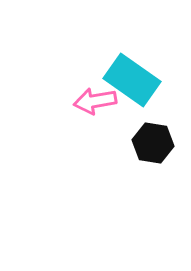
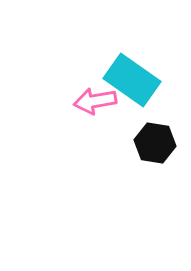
black hexagon: moved 2 px right
